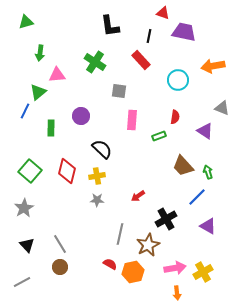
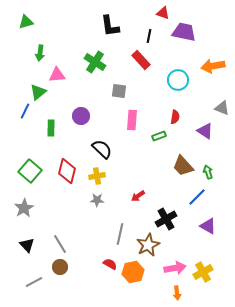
gray line at (22, 282): moved 12 px right
